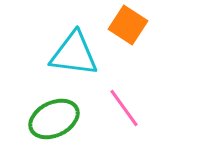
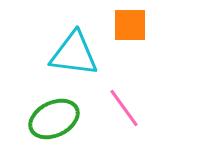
orange square: moved 2 px right; rotated 33 degrees counterclockwise
